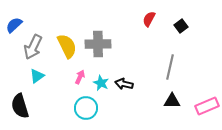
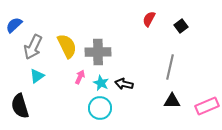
gray cross: moved 8 px down
cyan circle: moved 14 px right
